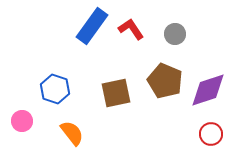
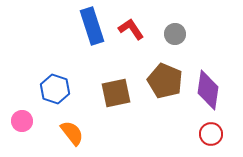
blue rectangle: rotated 54 degrees counterclockwise
purple diamond: rotated 63 degrees counterclockwise
